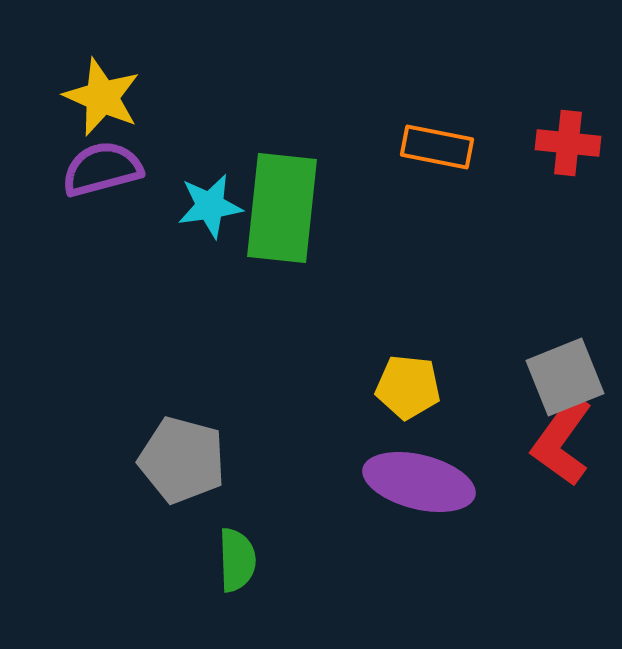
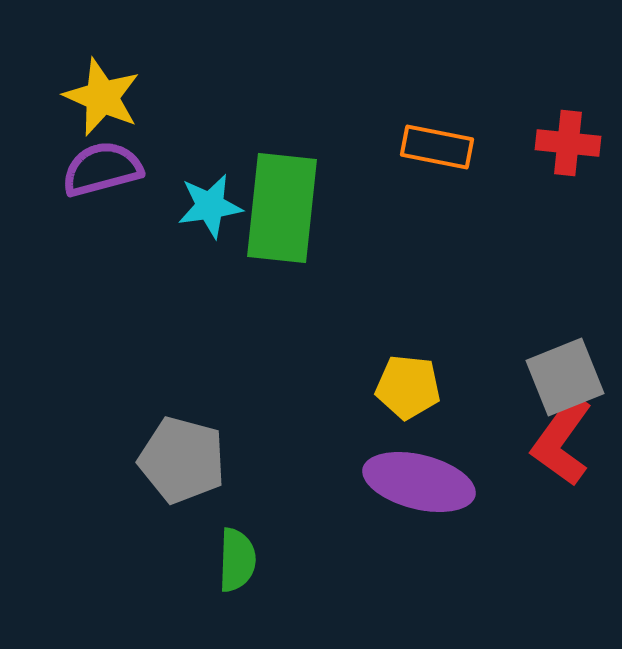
green semicircle: rotated 4 degrees clockwise
